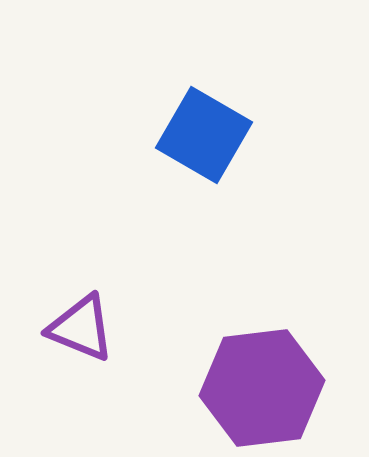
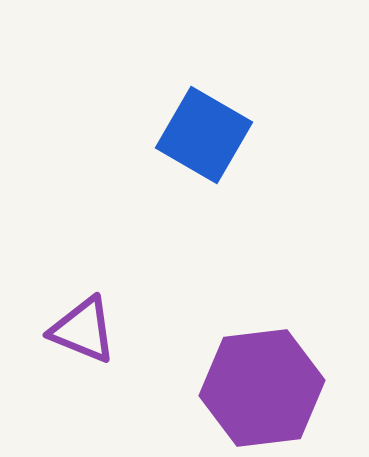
purple triangle: moved 2 px right, 2 px down
